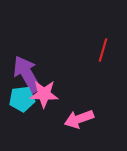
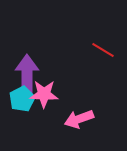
red line: rotated 75 degrees counterclockwise
purple arrow: rotated 30 degrees clockwise
cyan pentagon: rotated 20 degrees counterclockwise
